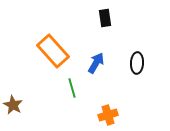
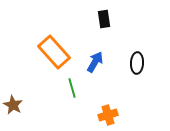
black rectangle: moved 1 px left, 1 px down
orange rectangle: moved 1 px right, 1 px down
blue arrow: moved 1 px left, 1 px up
